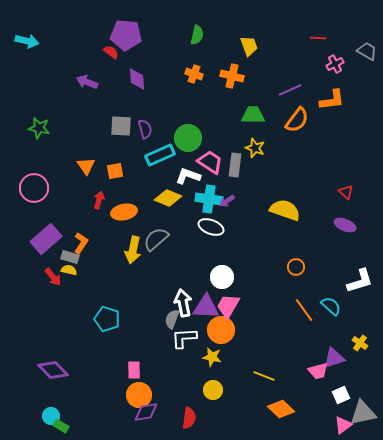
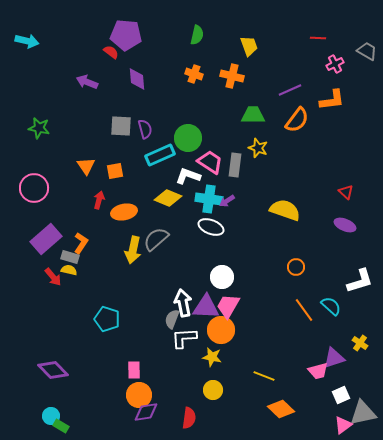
yellow star at (255, 148): moved 3 px right
